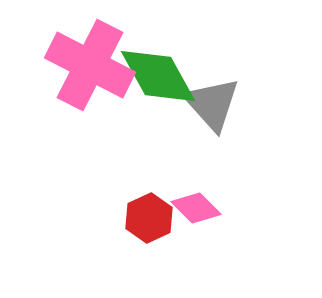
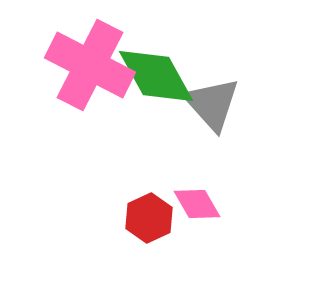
green diamond: moved 2 px left
pink diamond: moved 1 px right, 4 px up; rotated 15 degrees clockwise
